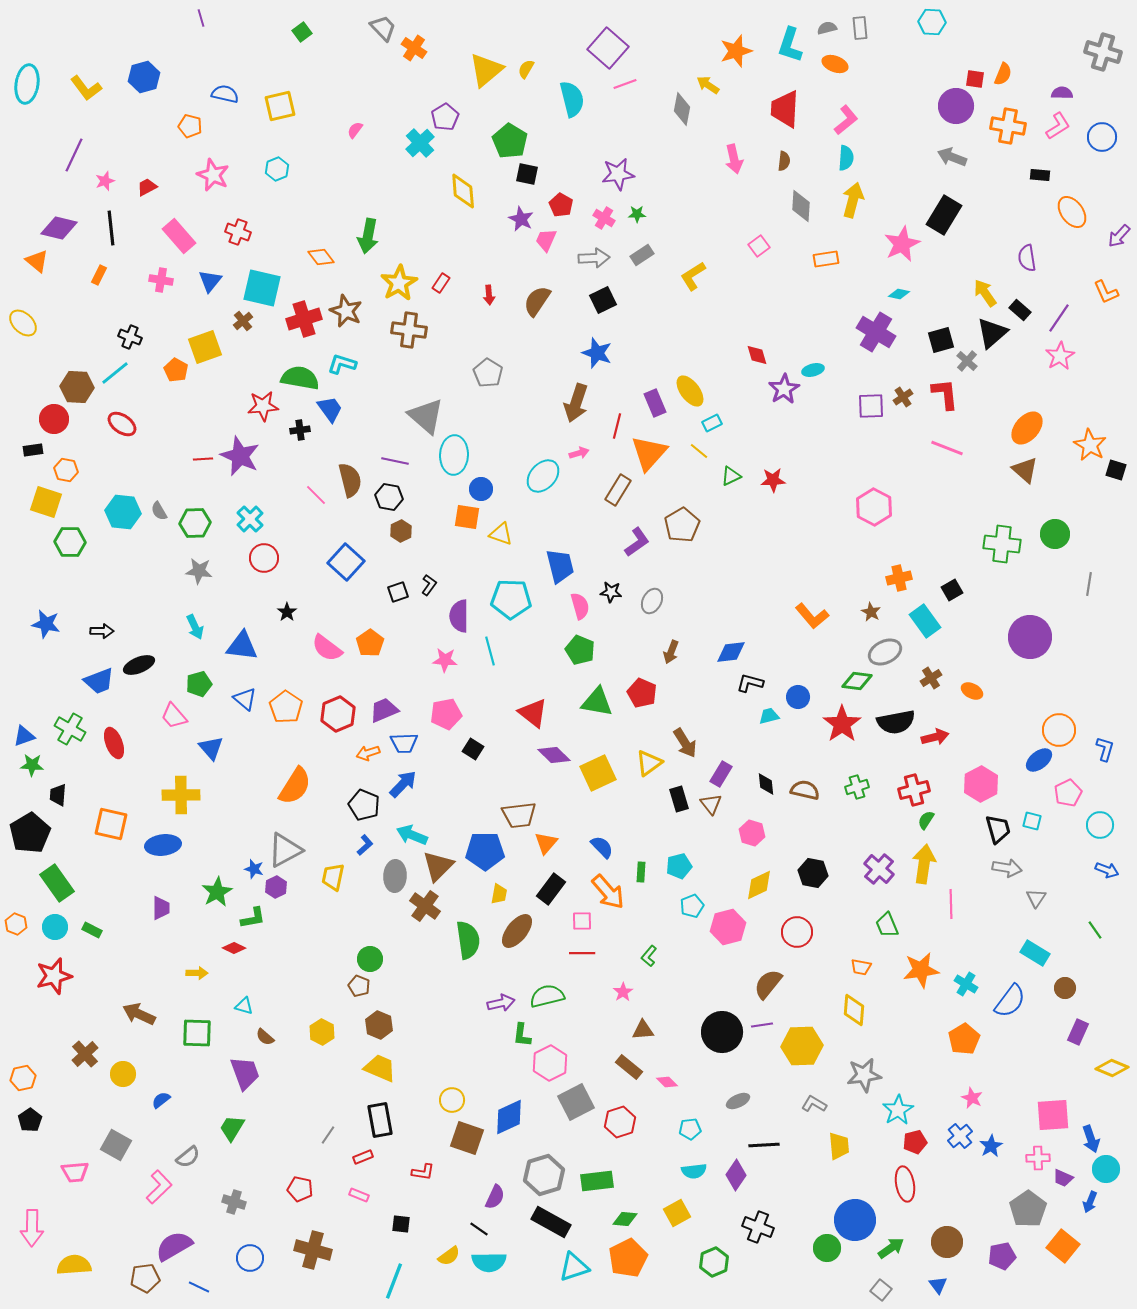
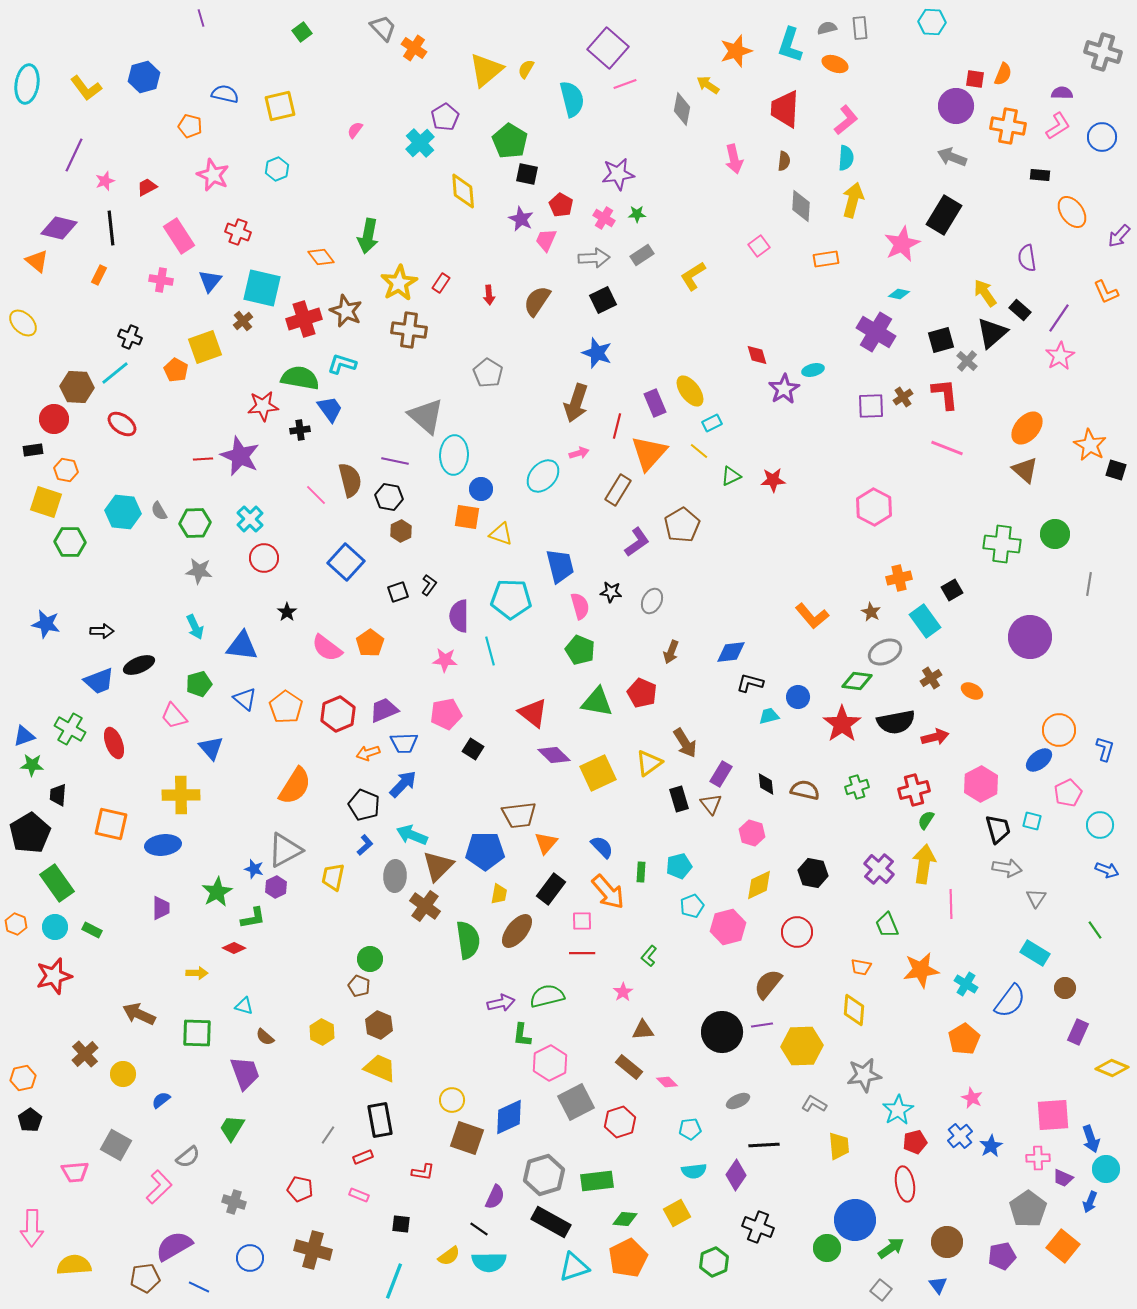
pink rectangle at (179, 236): rotated 8 degrees clockwise
